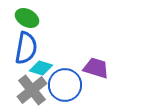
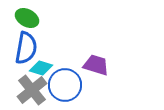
purple trapezoid: moved 3 px up
